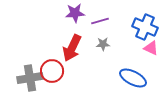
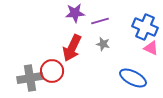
gray star: rotated 16 degrees clockwise
